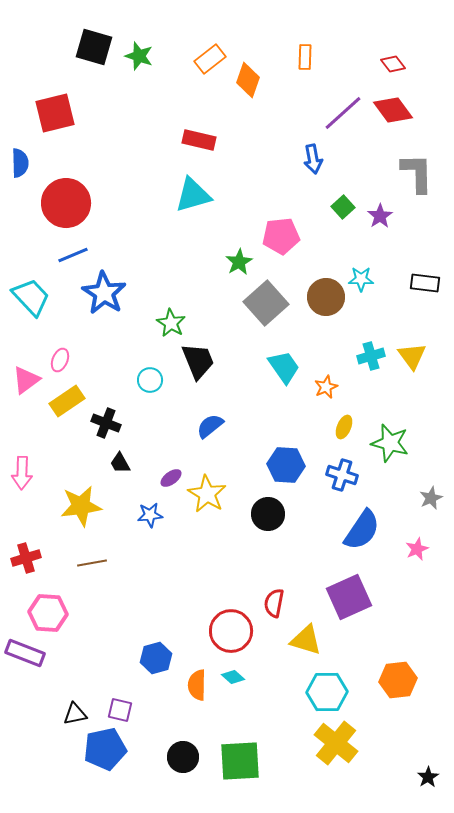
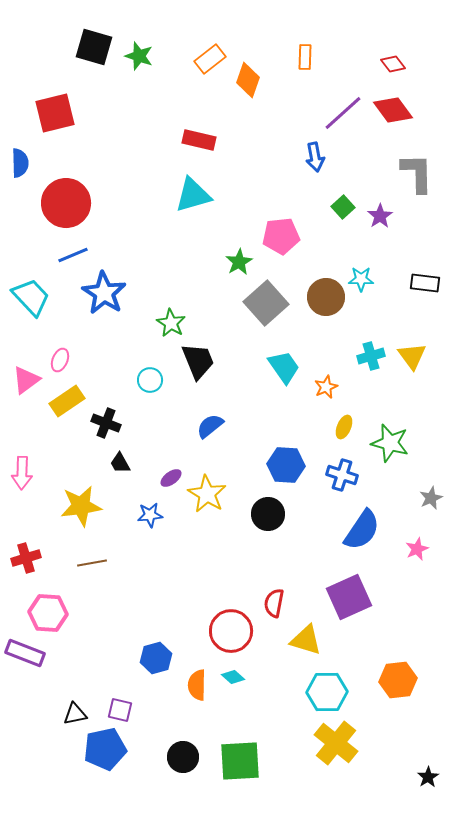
blue arrow at (313, 159): moved 2 px right, 2 px up
